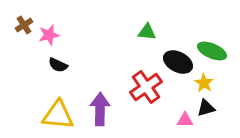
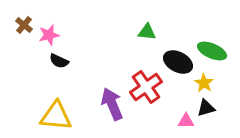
brown cross: rotated 18 degrees counterclockwise
black semicircle: moved 1 px right, 4 px up
purple arrow: moved 12 px right, 5 px up; rotated 24 degrees counterclockwise
yellow triangle: moved 2 px left, 1 px down
pink triangle: moved 1 px right, 1 px down
